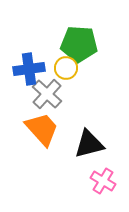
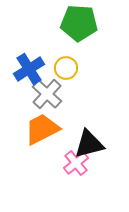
green pentagon: moved 21 px up
blue cross: rotated 24 degrees counterclockwise
orange trapezoid: rotated 75 degrees counterclockwise
pink cross: moved 27 px left, 18 px up; rotated 20 degrees clockwise
